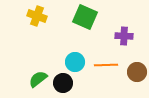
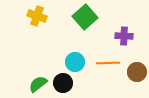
green square: rotated 25 degrees clockwise
orange line: moved 2 px right, 2 px up
green semicircle: moved 5 px down
